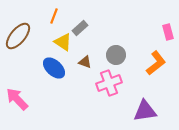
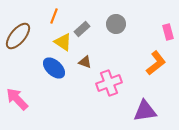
gray rectangle: moved 2 px right, 1 px down
gray circle: moved 31 px up
